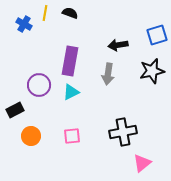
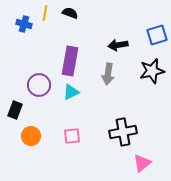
blue cross: rotated 14 degrees counterclockwise
black rectangle: rotated 42 degrees counterclockwise
